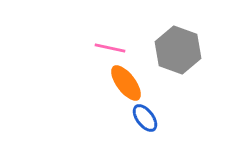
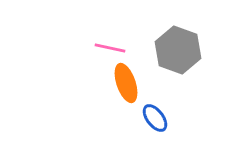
orange ellipse: rotated 18 degrees clockwise
blue ellipse: moved 10 px right
